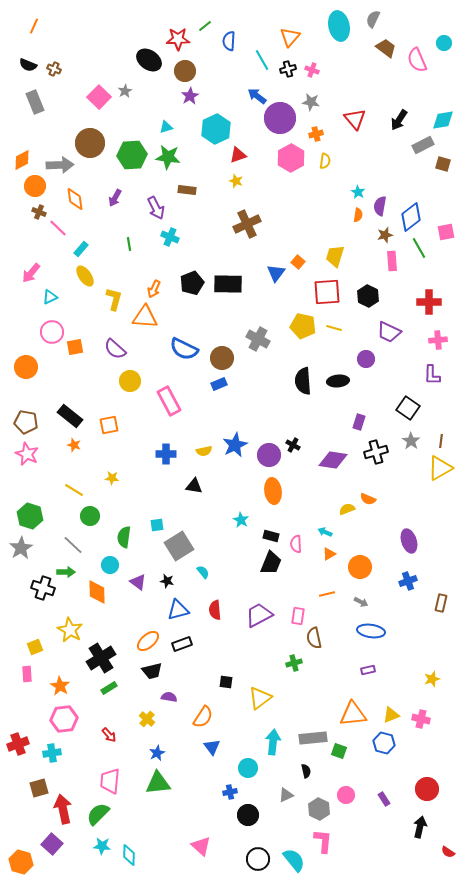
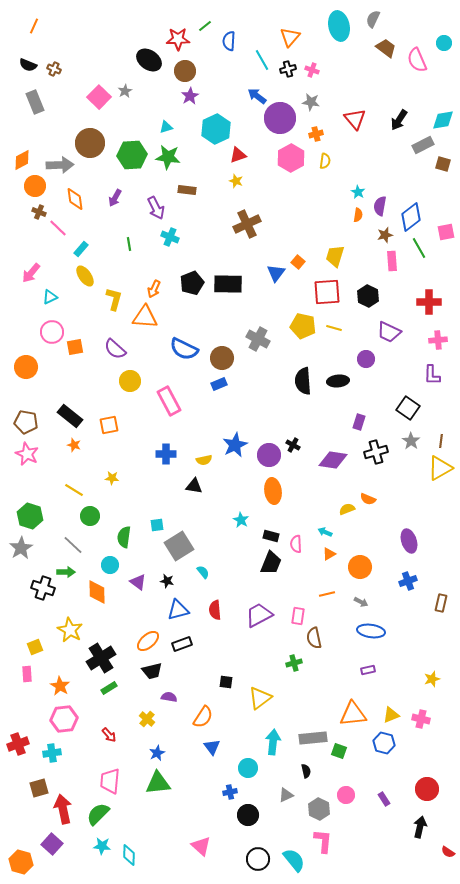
yellow semicircle at (204, 451): moved 9 px down
